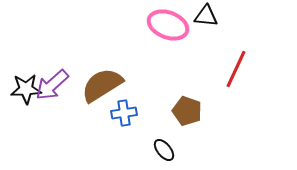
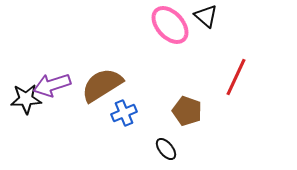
black triangle: rotated 35 degrees clockwise
pink ellipse: moved 2 px right; rotated 27 degrees clockwise
red line: moved 8 px down
purple arrow: rotated 24 degrees clockwise
black star: moved 10 px down
blue cross: rotated 15 degrees counterclockwise
black ellipse: moved 2 px right, 1 px up
